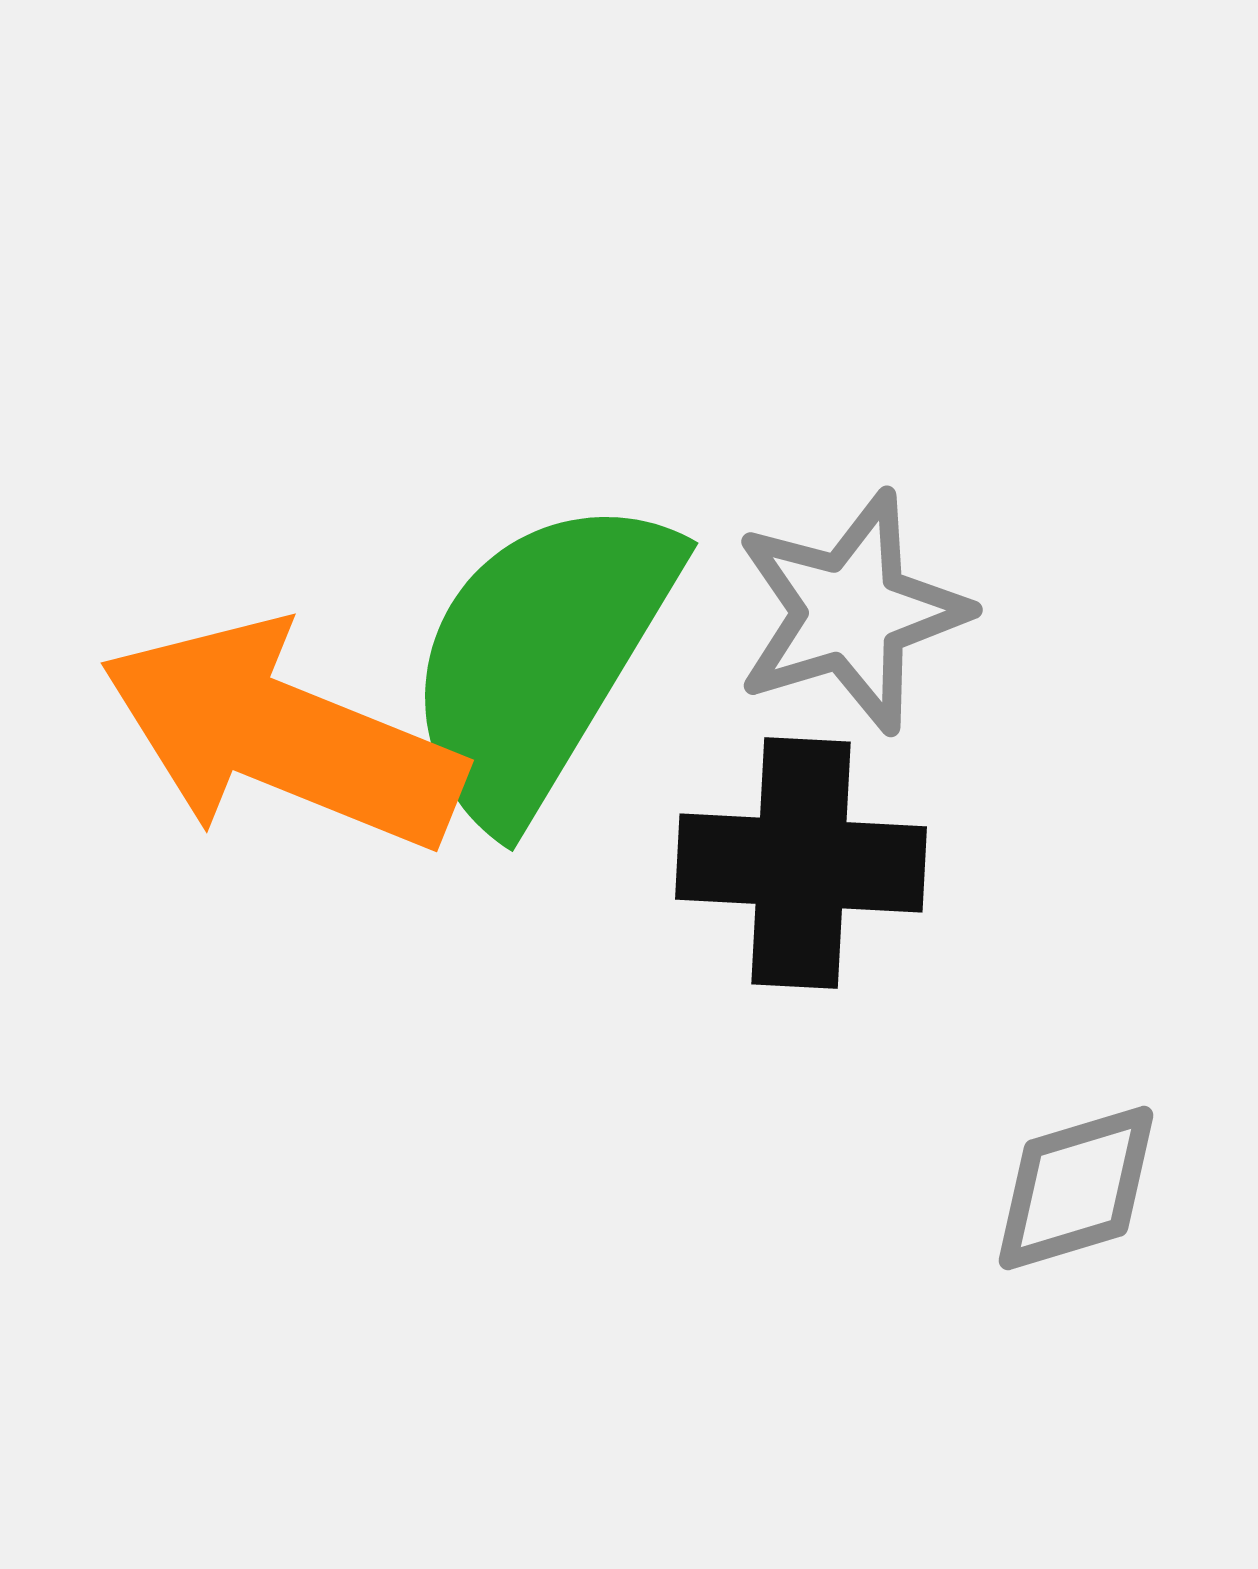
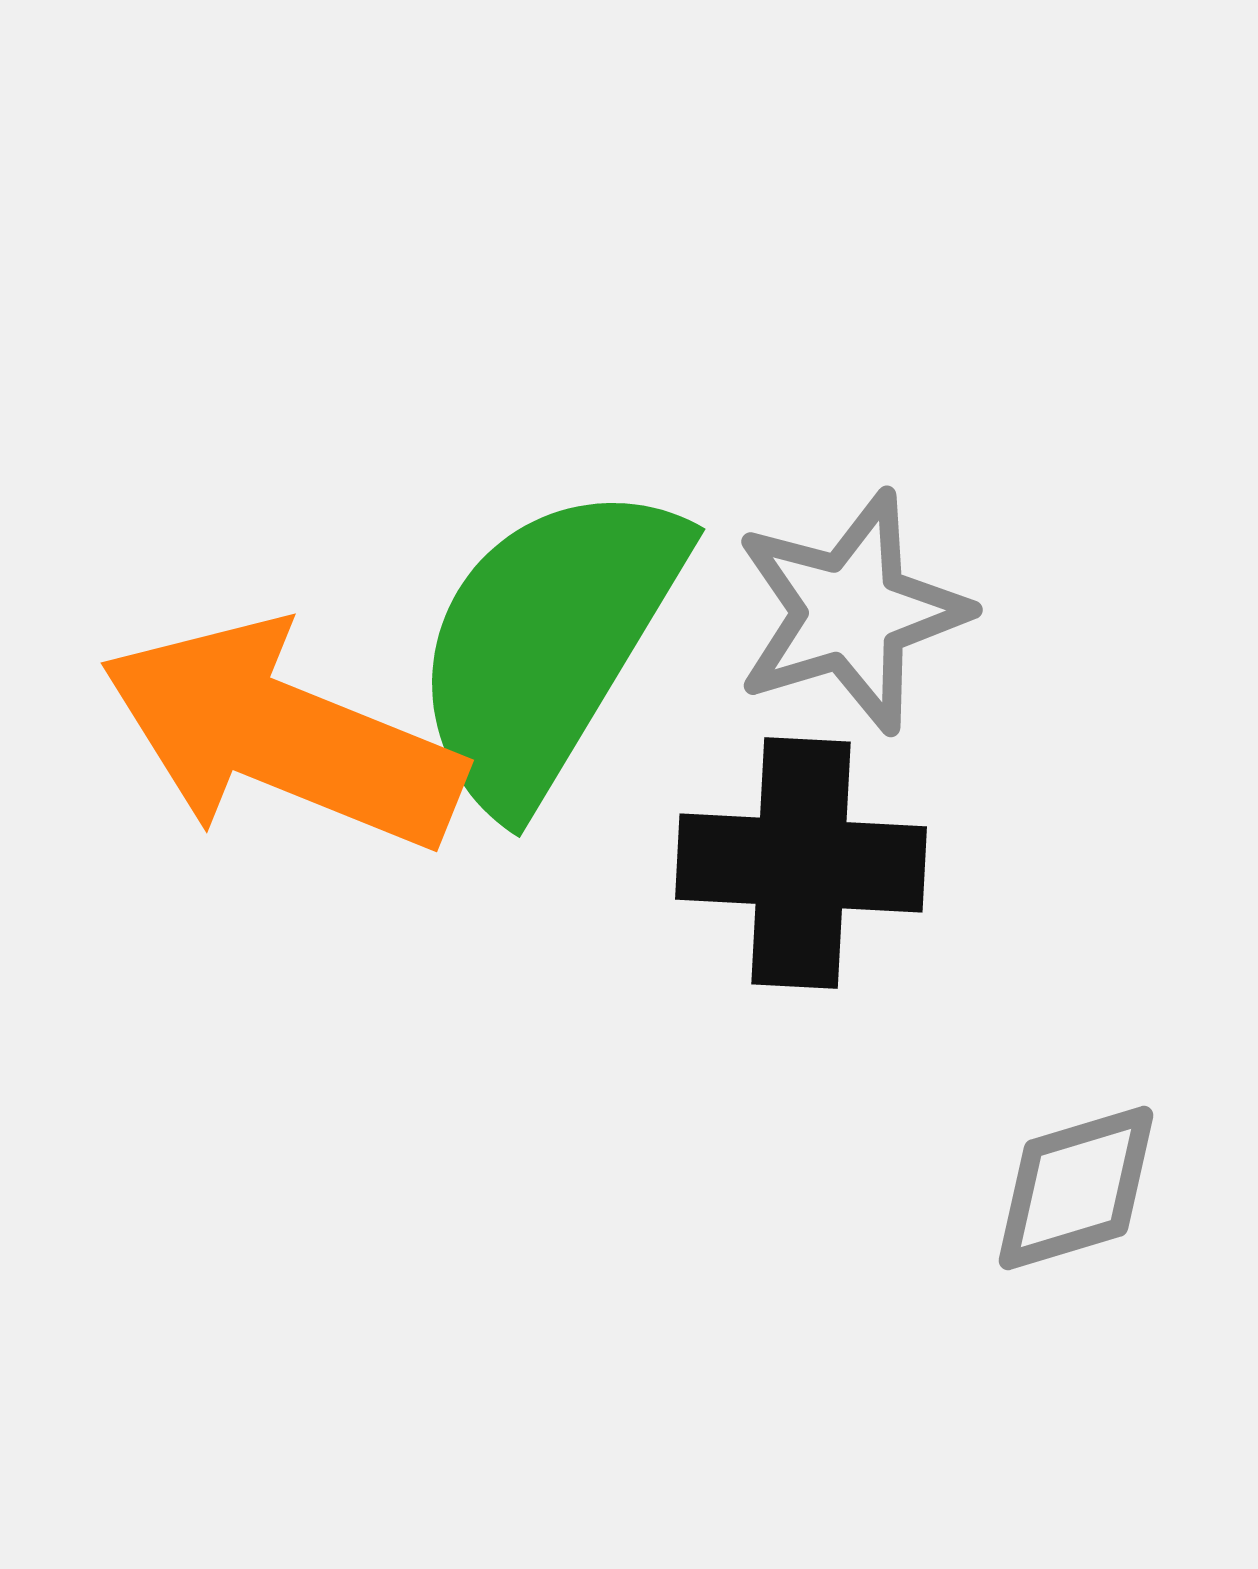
green semicircle: moved 7 px right, 14 px up
